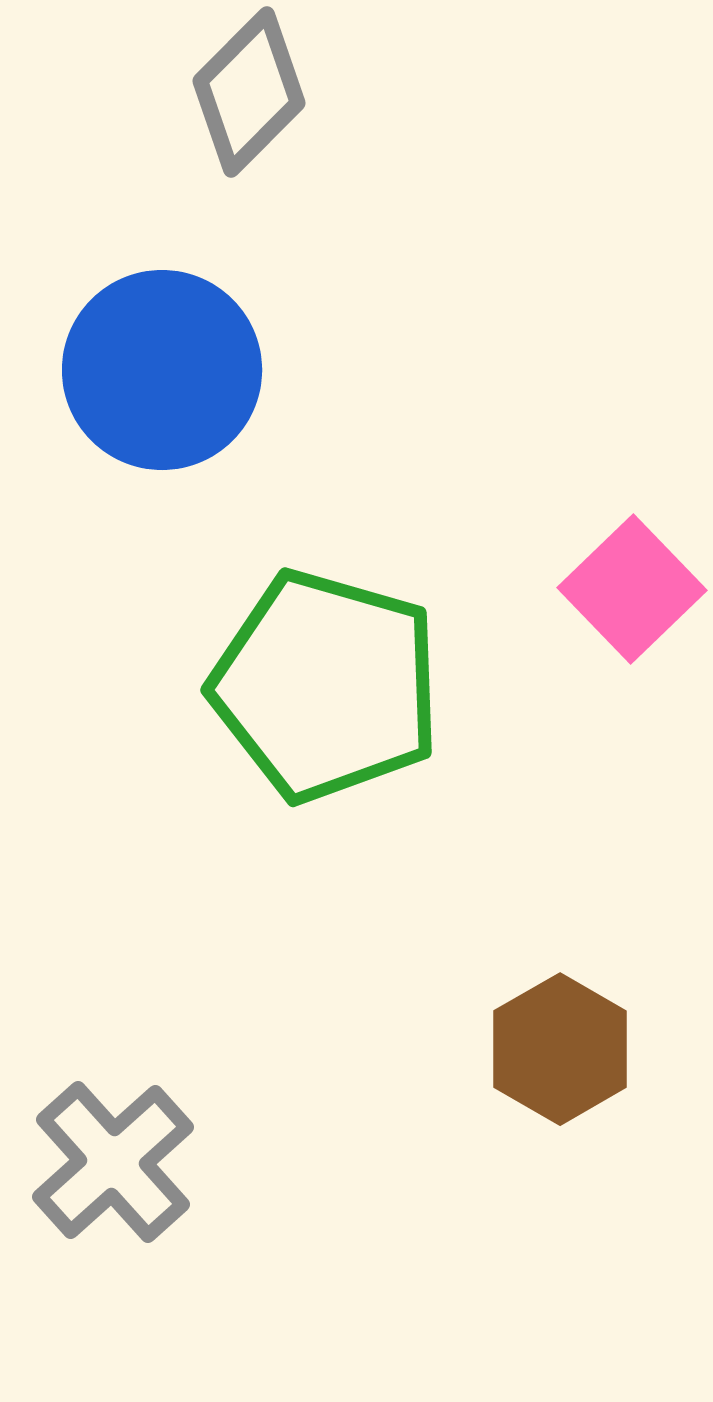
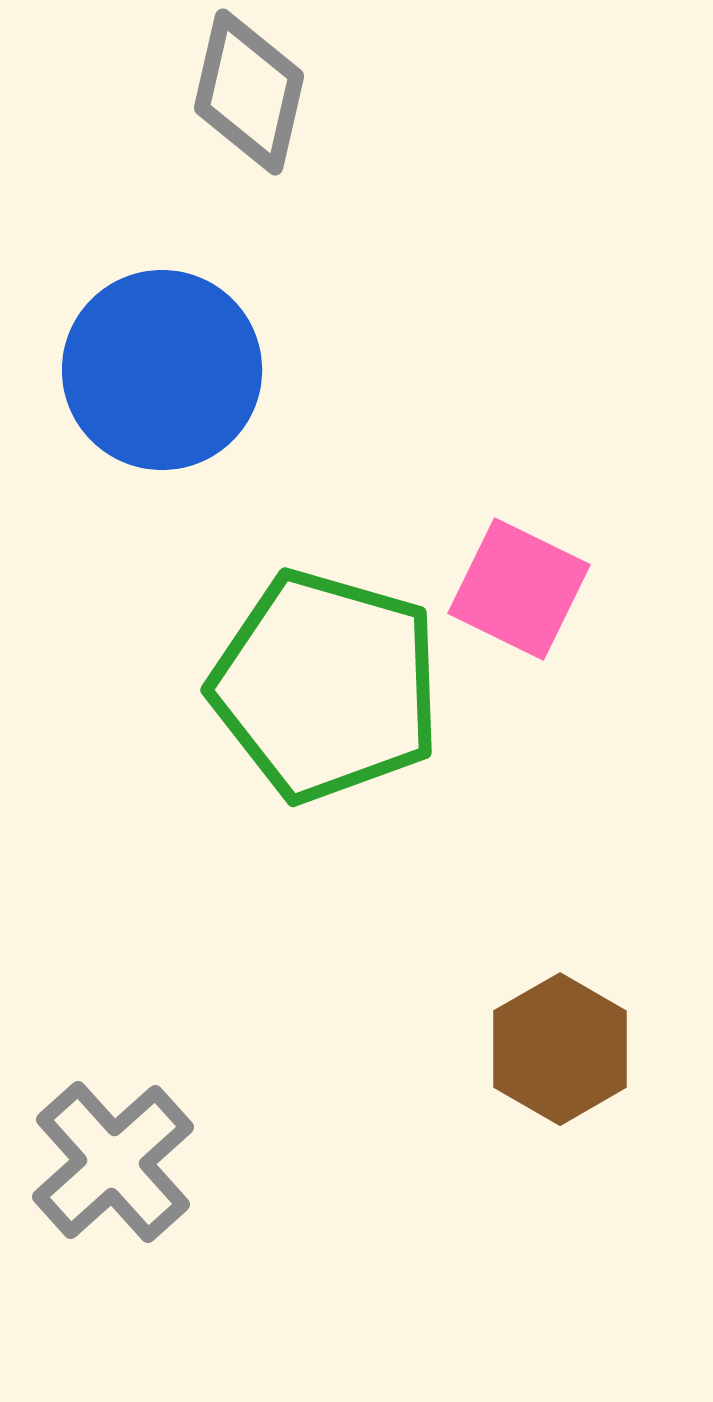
gray diamond: rotated 32 degrees counterclockwise
pink square: moved 113 px left; rotated 20 degrees counterclockwise
